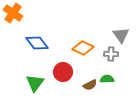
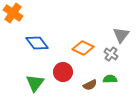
gray triangle: rotated 12 degrees clockwise
gray cross: rotated 32 degrees clockwise
green semicircle: moved 3 px right
